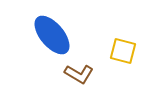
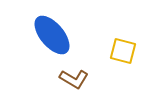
brown L-shape: moved 5 px left, 5 px down
